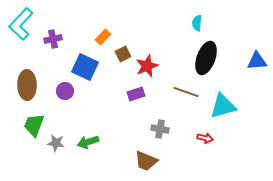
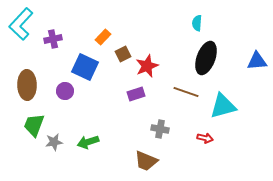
gray star: moved 2 px left, 1 px up; rotated 18 degrees counterclockwise
